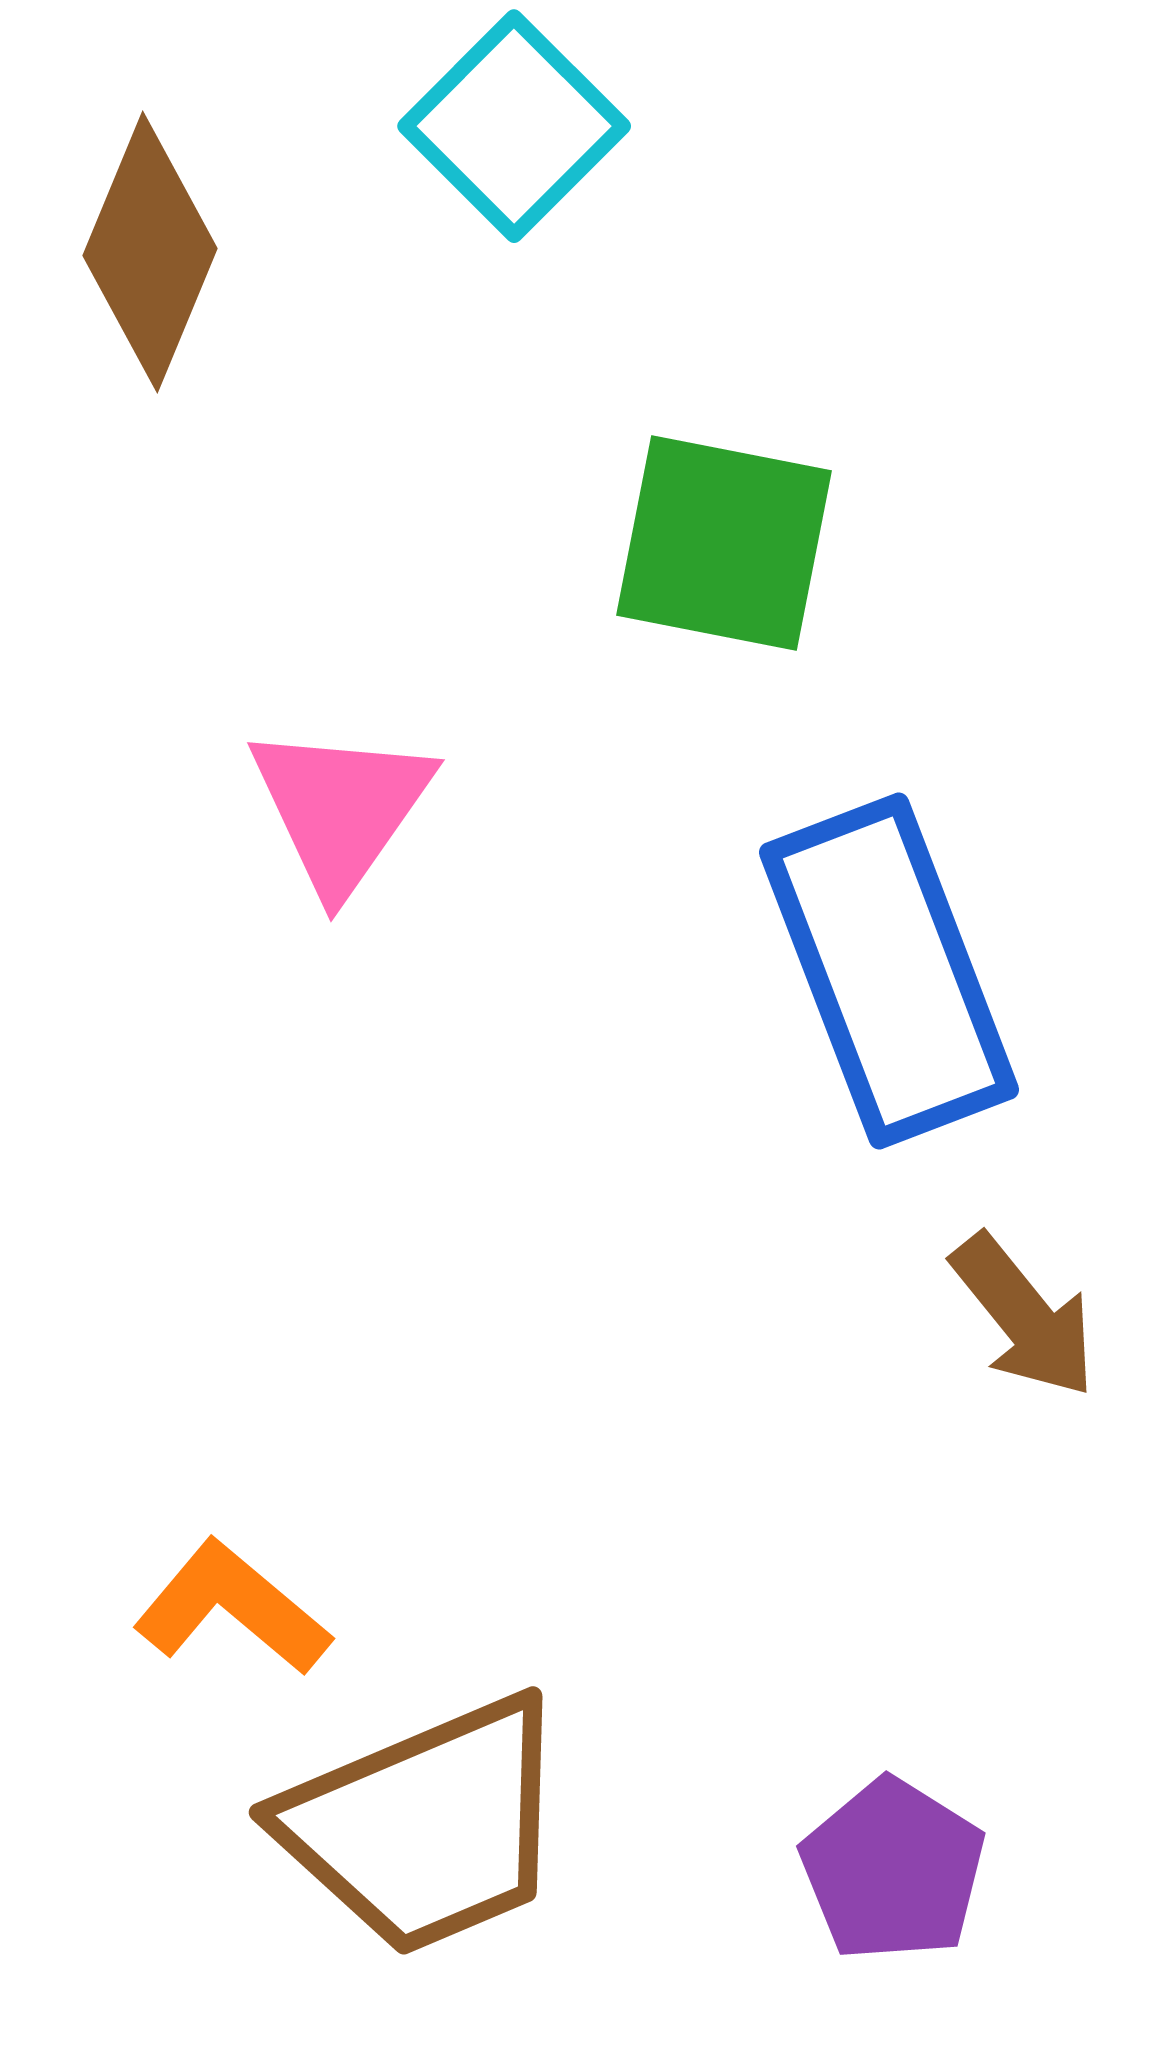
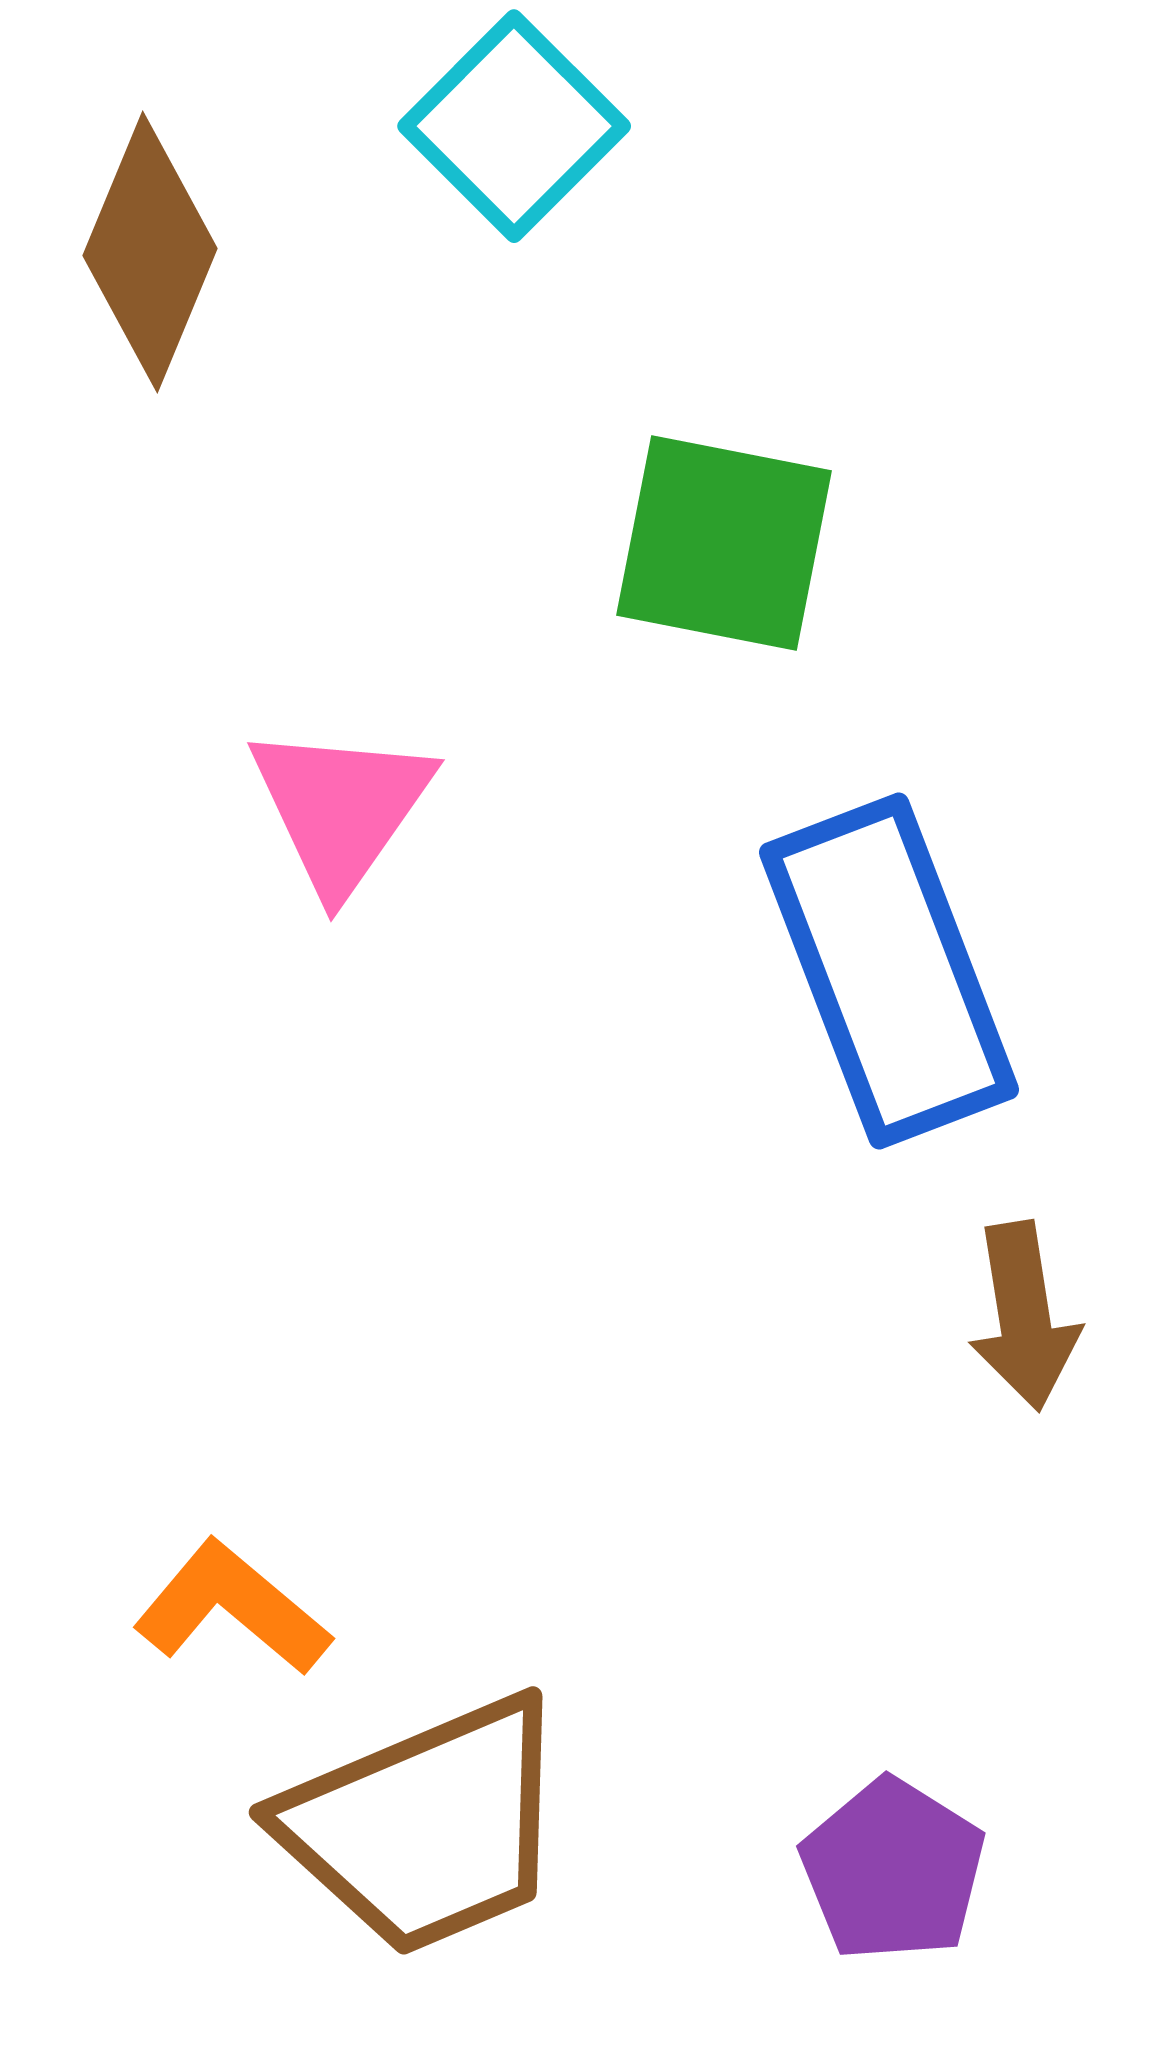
brown arrow: rotated 30 degrees clockwise
